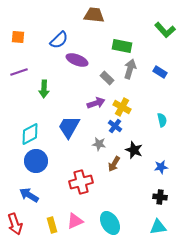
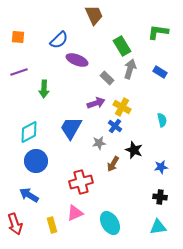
brown trapezoid: rotated 60 degrees clockwise
green L-shape: moved 7 px left, 2 px down; rotated 140 degrees clockwise
green rectangle: rotated 48 degrees clockwise
blue trapezoid: moved 2 px right, 1 px down
cyan diamond: moved 1 px left, 2 px up
gray star: moved 1 px up; rotated 16 degrees counterclockwise
brown arrow: moved 1 px left
pink triangle: moved 8 px up
